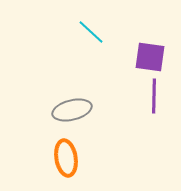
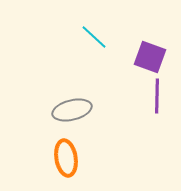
cyan line: moved 3 px right, 5 px down
purple square: rotated 12 degrees clockwise
purple line: moved 3 px right
